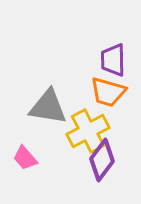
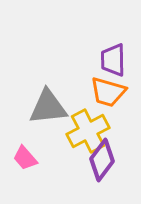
gray triangle: rotated 15 degrees counterclockwise
